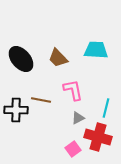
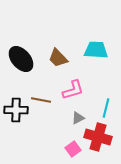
pink L-shape: rotated 85 degrees clockwise
